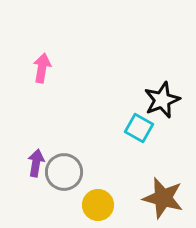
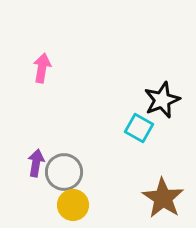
brown star: rotated 18 degrees clockwise
yellow circle: moved 25 px left
